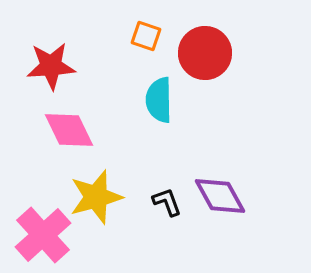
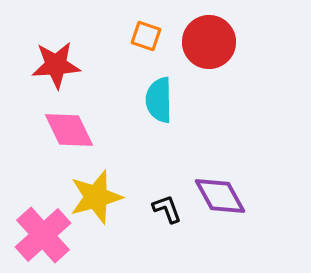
red circle: moved 4 px right, 11 px up
red star: moved 5 px right, 1 px up
black L-shape: moved 7 px down
